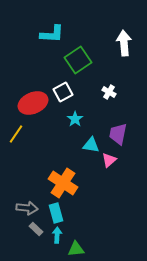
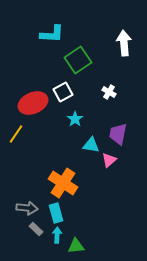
green triangle: moved 3 px up
